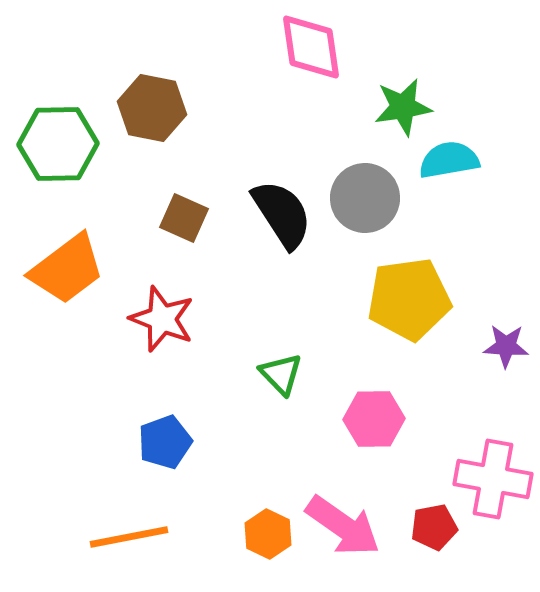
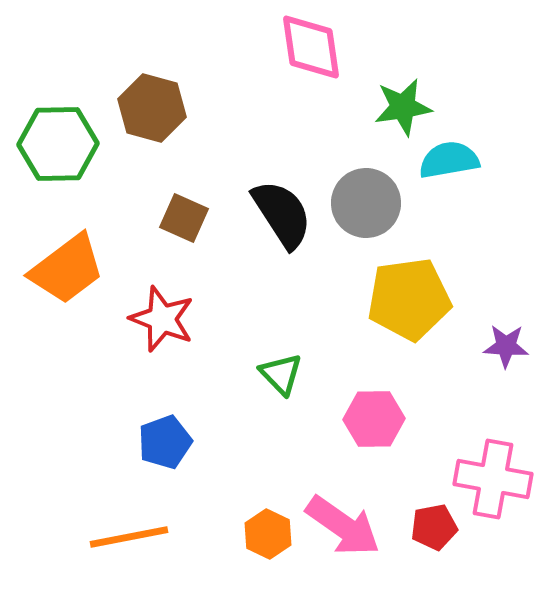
brown hexagon: rotated 4 degrees clockwise
gray circle: moved 1 px right, 5 px down
